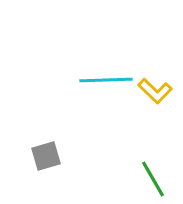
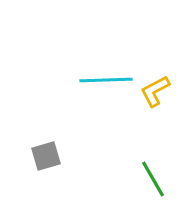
yellow L-shape: rotated 108 degrees clockwise
